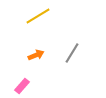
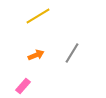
pink rectangle: moved 1 px right
